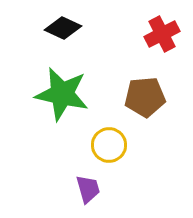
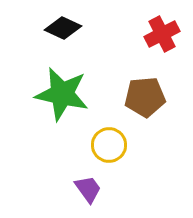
purple trapezoid: rotated 20 degrees counterclockwise
